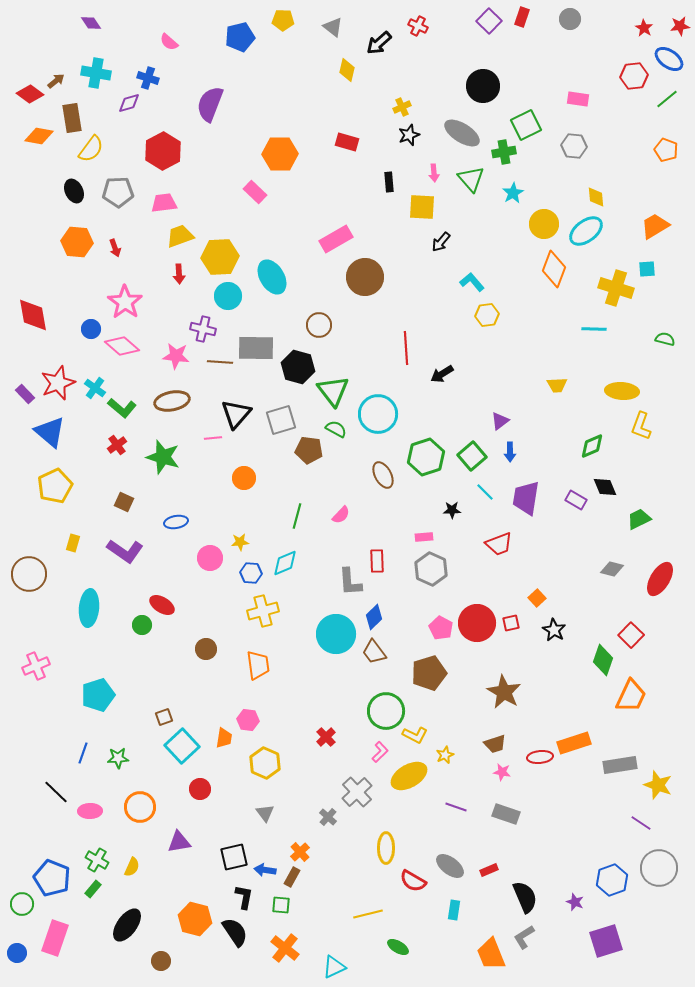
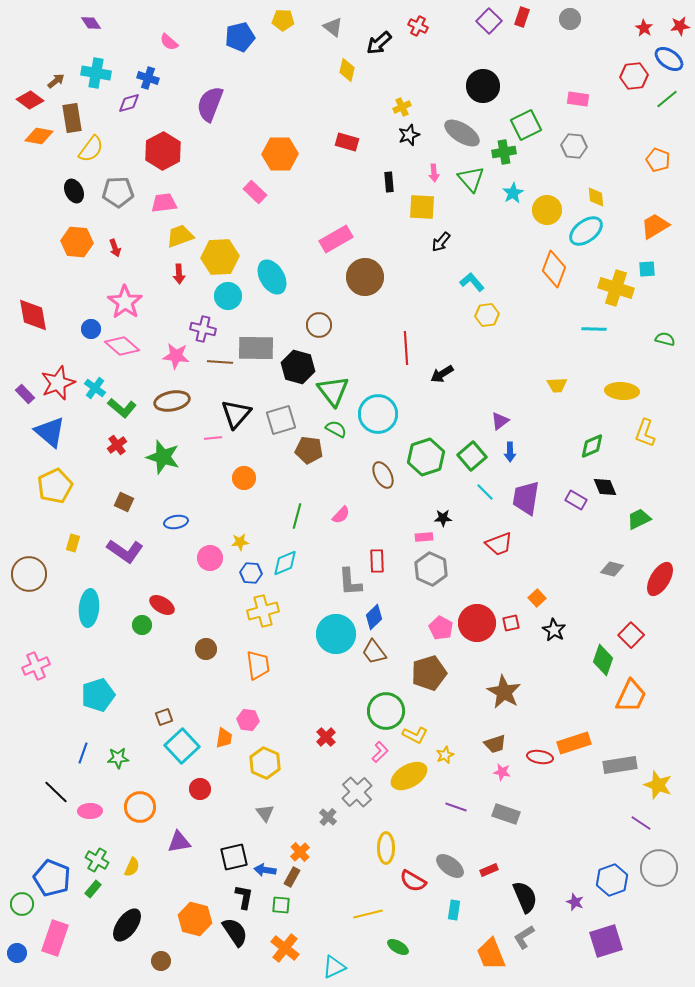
red diamond at (30, 94): moved 6 px down
orange pentagon at (666, 150): moved 8 px left, 10 px down
yellow circle at (544, 224): moved 3 px right, 14 px up
yellow L-shape at (641, 426): moved 4 px right, 7 px down
black star at (452, 510): moved 9 px left, 8 px down
red ellipse at (540, 757): rotated 15 degrees clockwise
